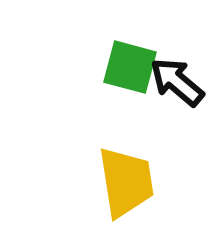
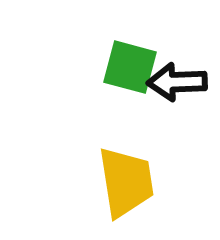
black arrow: rotated 42 degrees counterclockwise
